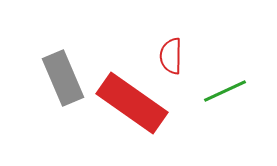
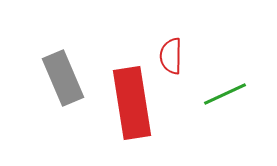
green line: moved 3 px down
red rectangle: rotated 46 degrees clockwise
